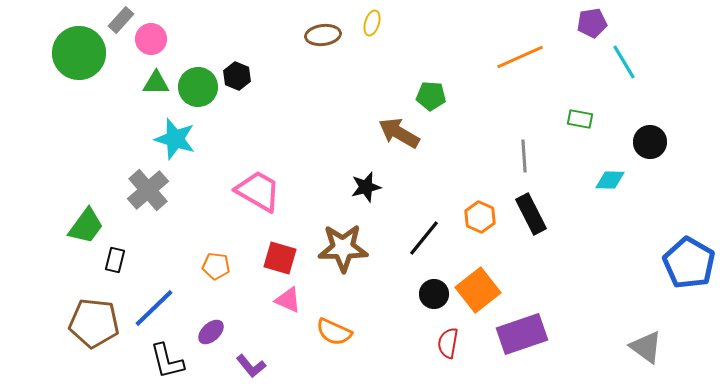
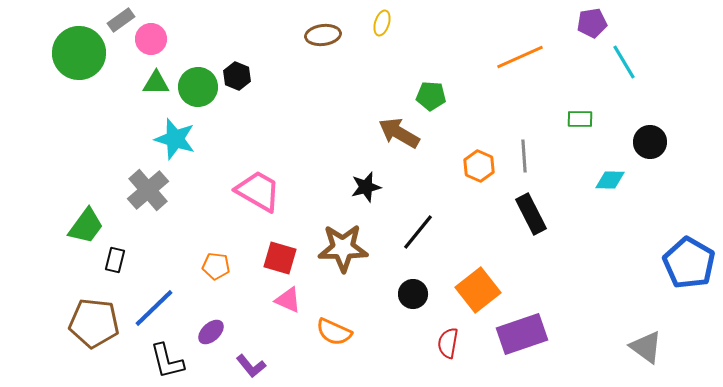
gray rectangle at (121, 20): rotated 12 degrees clockwise
yellow ellipse at (372, 23): moved 10 px right
green rectangle at (580, 119): rotated 10 degrees counterclockwise
orange hexagon at (480, 217): moved 1 px left, 51 px up
black line at (424, 238): moved 6 px left, 6 px up
black circle at (434, 294): moved 21 px left
